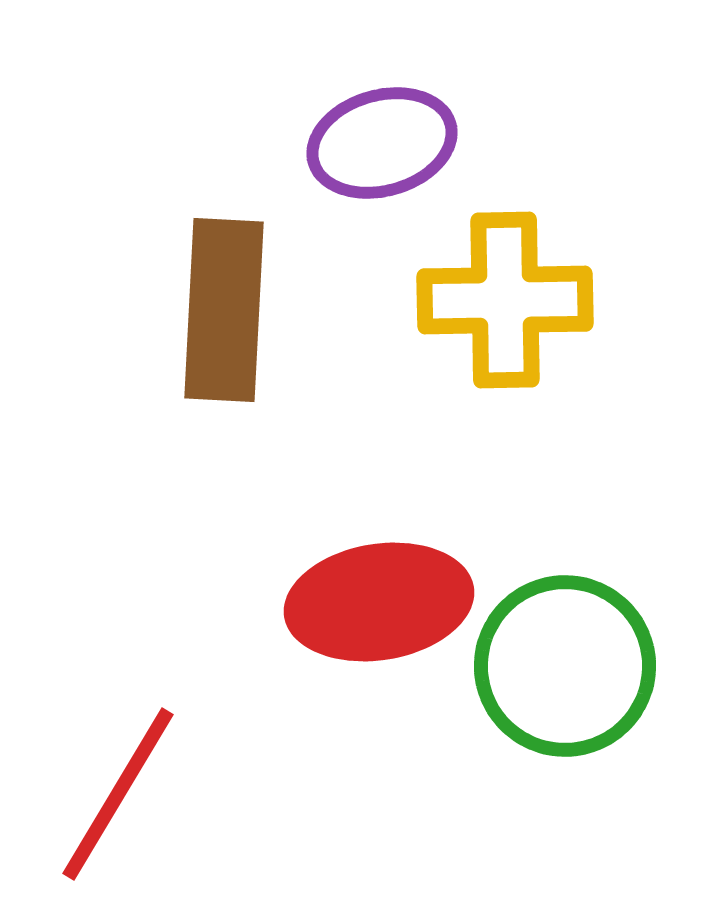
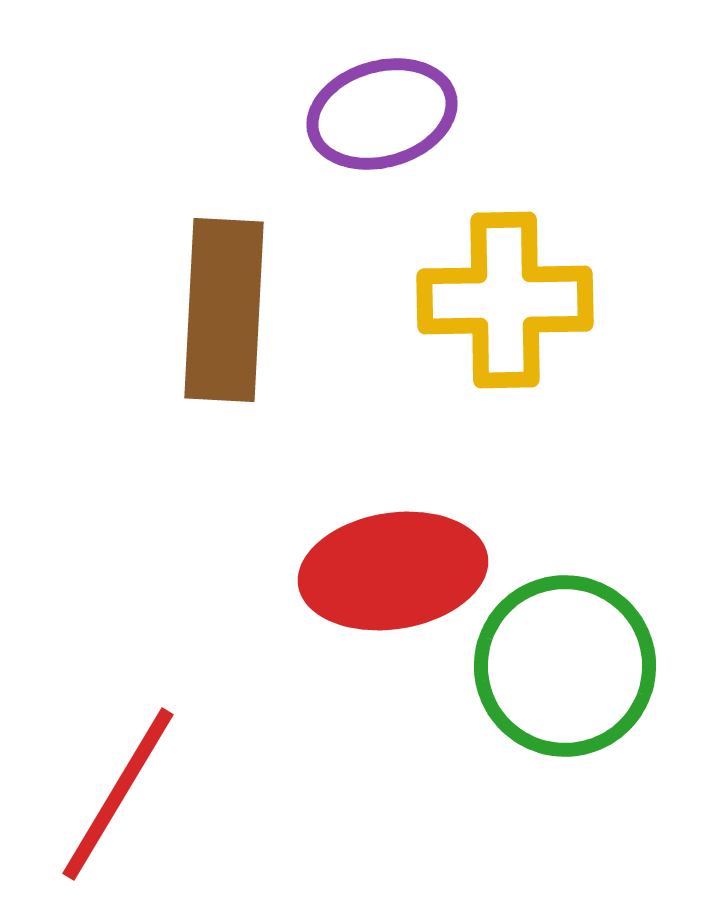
purple ellipse: moved 29 px up
red ellipse: moved 14 px right, 31 px up
